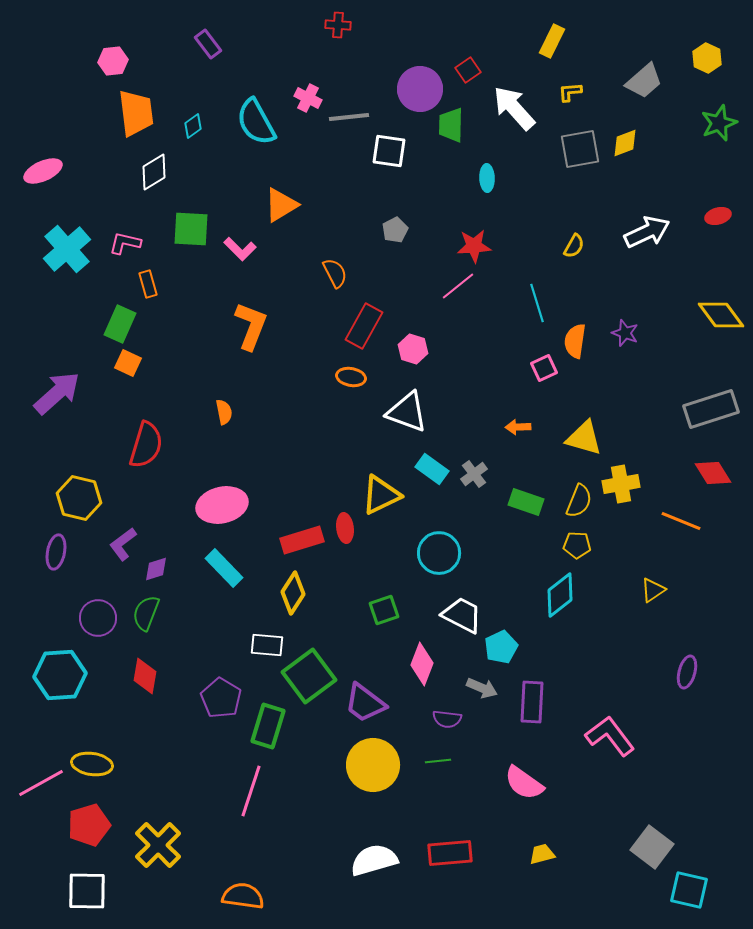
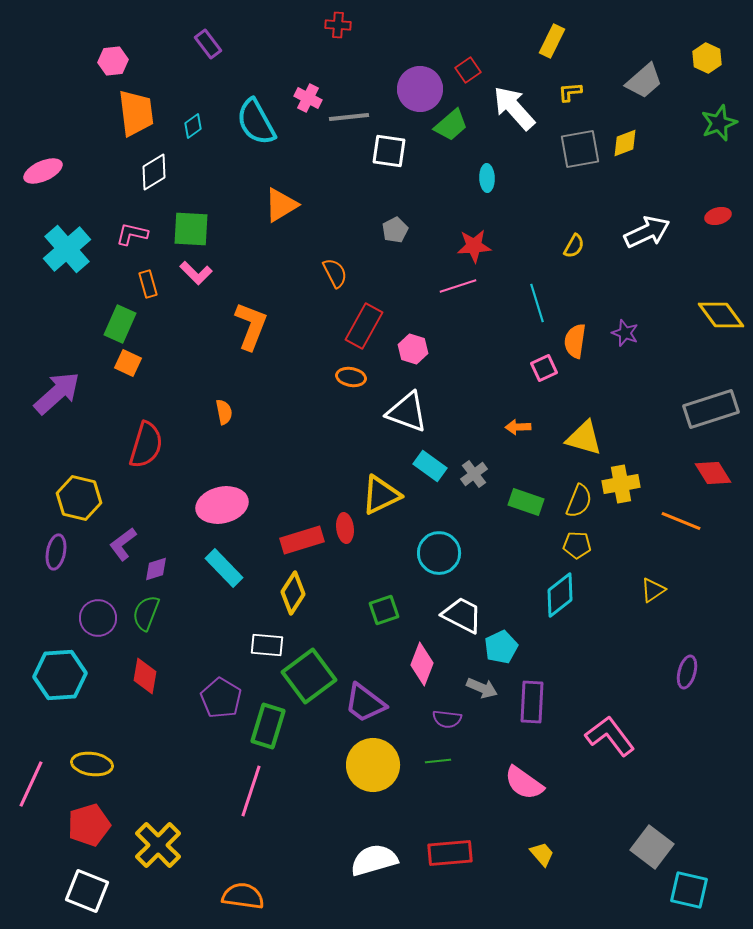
green trapezoid at (451, 125): rotated 132 degrees counterclockwise
pink L-shape at (125, 243): moved 7 px right, 9 px up
pink L-shape at (240, 249): moved 44 px left, 24 px down
pink line at (458, 286): rotated 21 degrees clockwise
cyan rectangle at (432, 469): moved 2 px left, 3 px up
pink line at (41, 783): moved 10 px left, 1 px down; rotated 36 degrees counterclockwise
yellow trapezoid at (542, 854): rotated 64 degrees clockwise
white square at (87, 891): rotated 21 degrees clockwise
